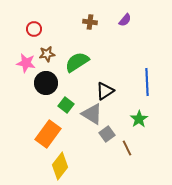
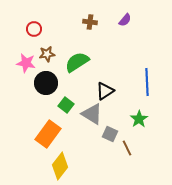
gray square: moved 3 px right; rotated 28 degrees counterclockwise
